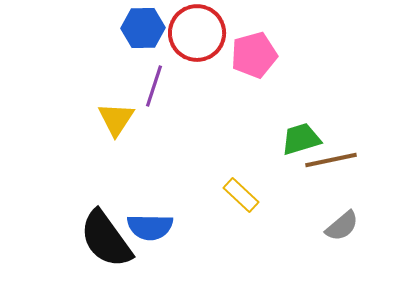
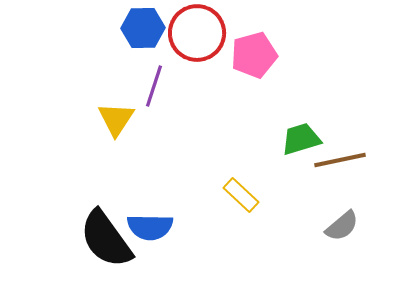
brown line: moved 9 px right
